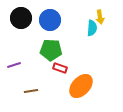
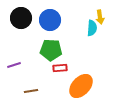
red rectangle: rotated 24 degrees counterclockwise
